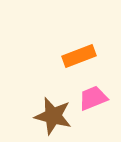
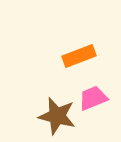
brown star: moved 4 px right
